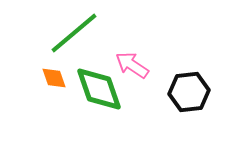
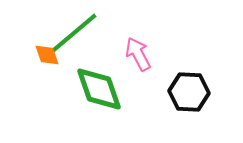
pink arrow: moved 6 px right, 11 px up; rotated 28 degrees clockwise
orange diamond: moved 7 px left, 23 px up
black hexagon: rotated 9 degrees clockwise
